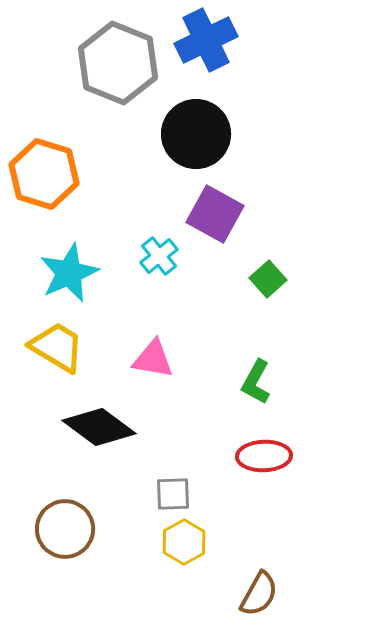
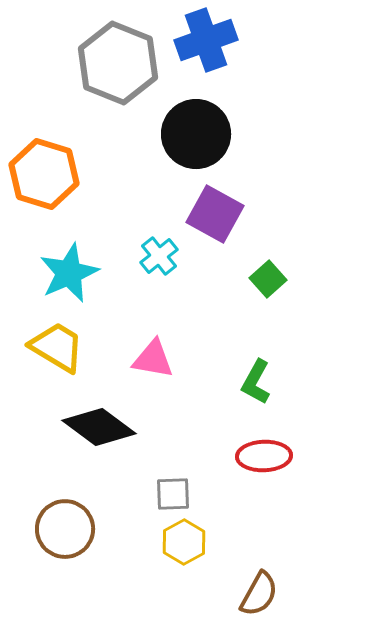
blue cross: rotated 6 degrees clockwise
